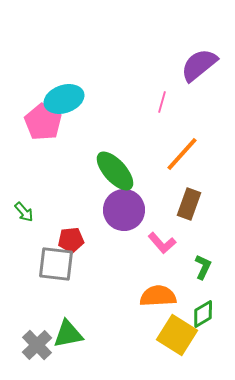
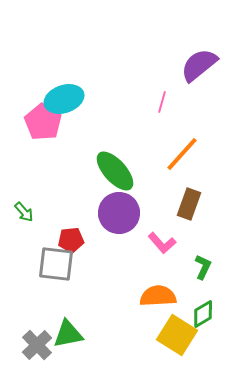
purple circle: moved 5 px left, 3 px down
